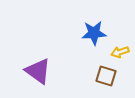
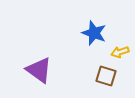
blue star: rotated 25 degrees clockwise
purple triangle: moved 1 px right, 1 px up
